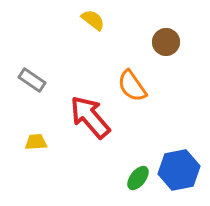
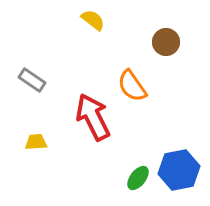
red arrow: moved 3 px right; rotated 15 degrees clockwise
